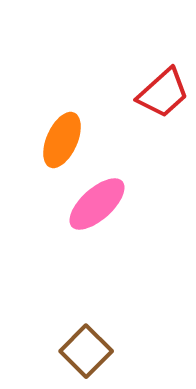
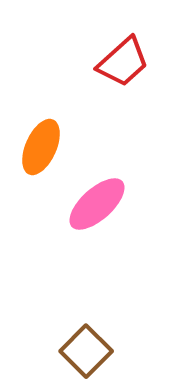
red trapezoid: moved 40 px left, 31 px up
orange ellipse: moved 21 px left, 7 px down
